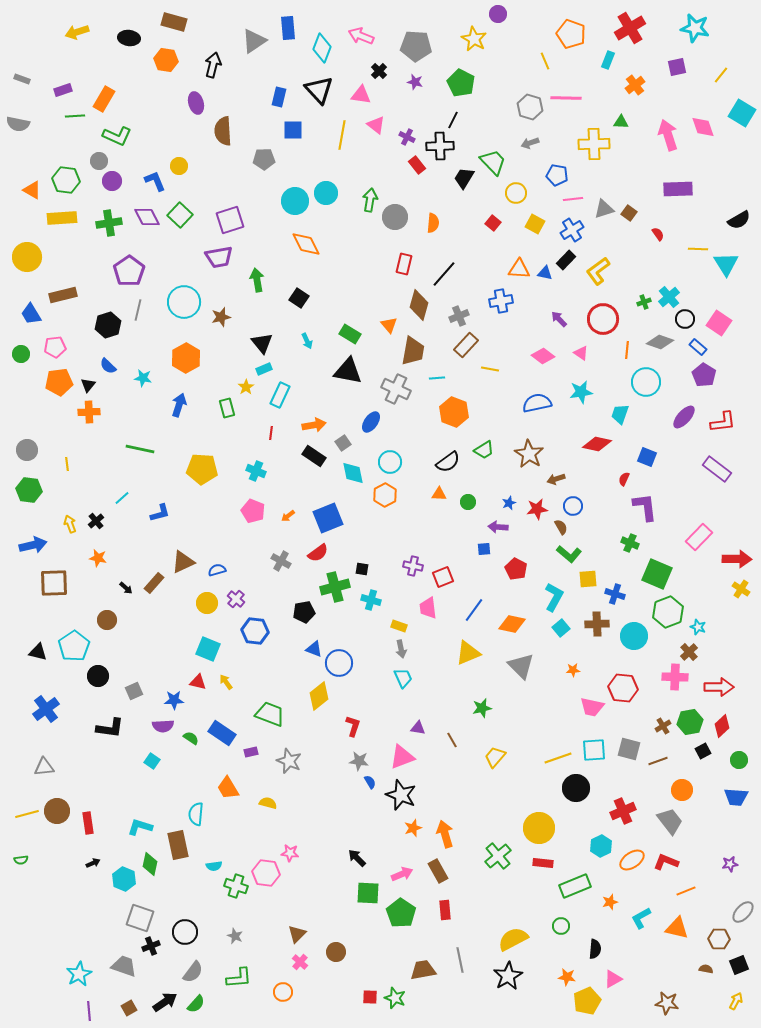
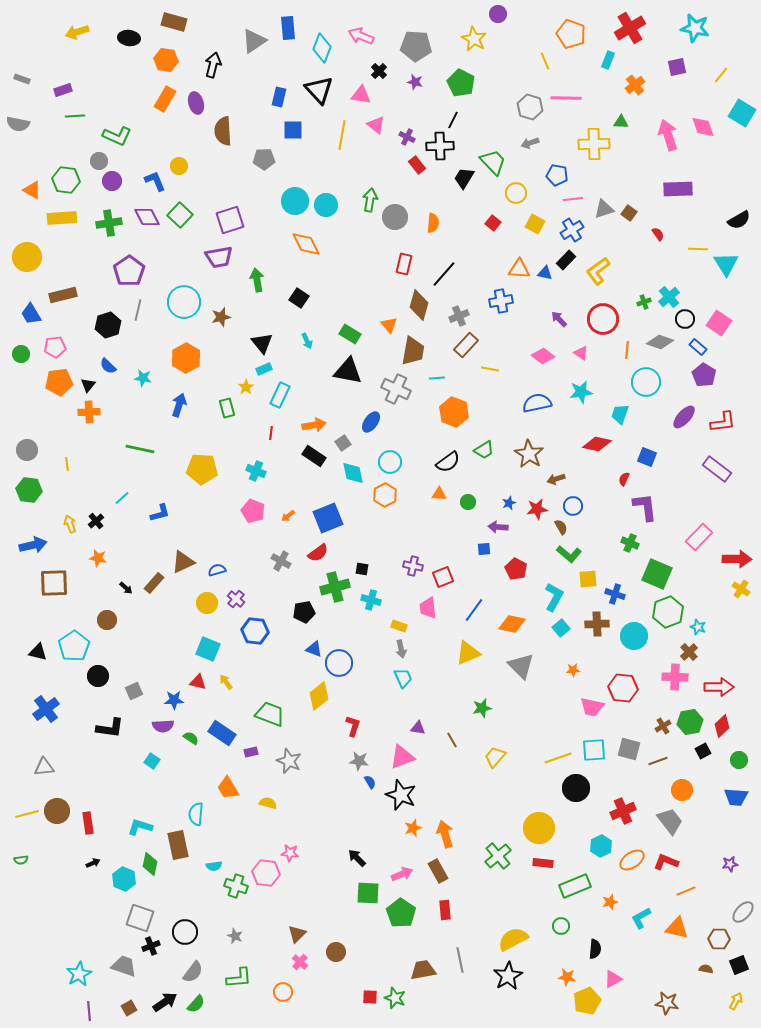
orange rectangle at (104, 99): moved 61 px right
cyan circle at (326, 193): moved 12 px down
